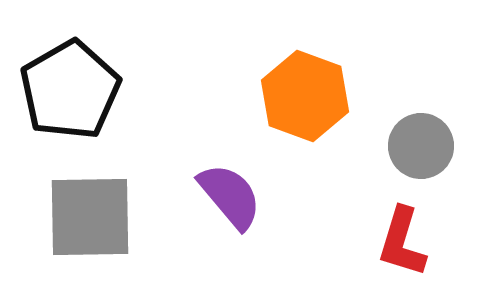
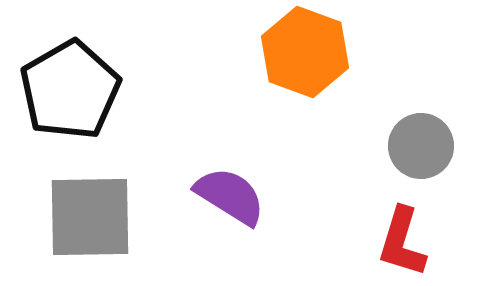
orange hexagon: moved 44 px up
purple semicircle: rotated 18 degrees counterclockwise
